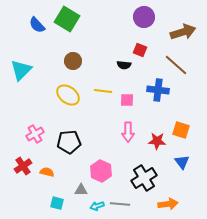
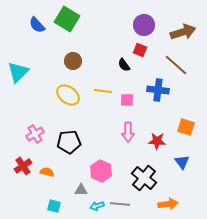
purple circle: moved 8 px down
black semicircle: rotated 48 degrees clockwise
cyan triangle: moved 3 px left, 2 px down
orange square: moved 5 px right, 3 px up
black cross: rotated 20 degrees counterclockwise
cyan square: moved 3 px left, 3 px down
